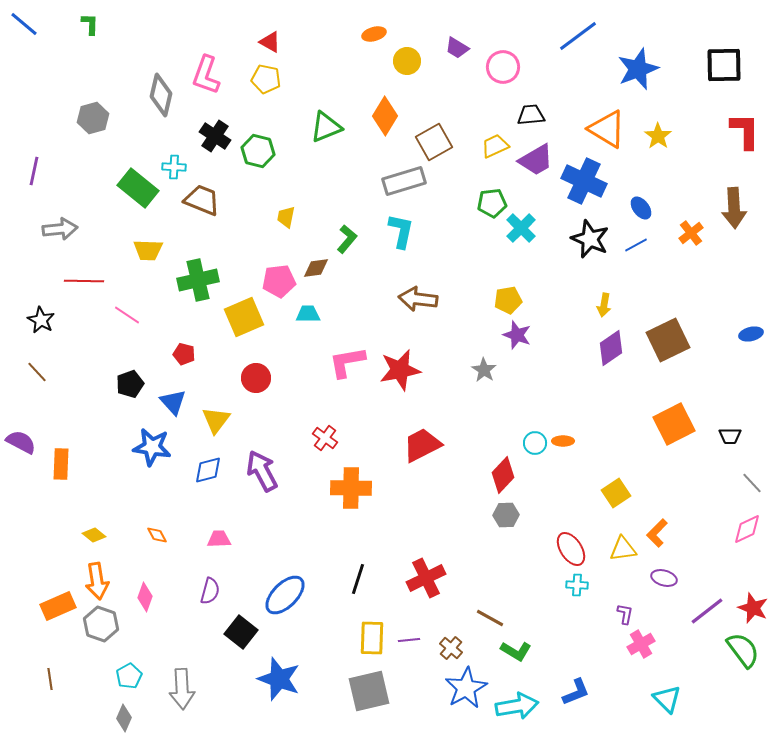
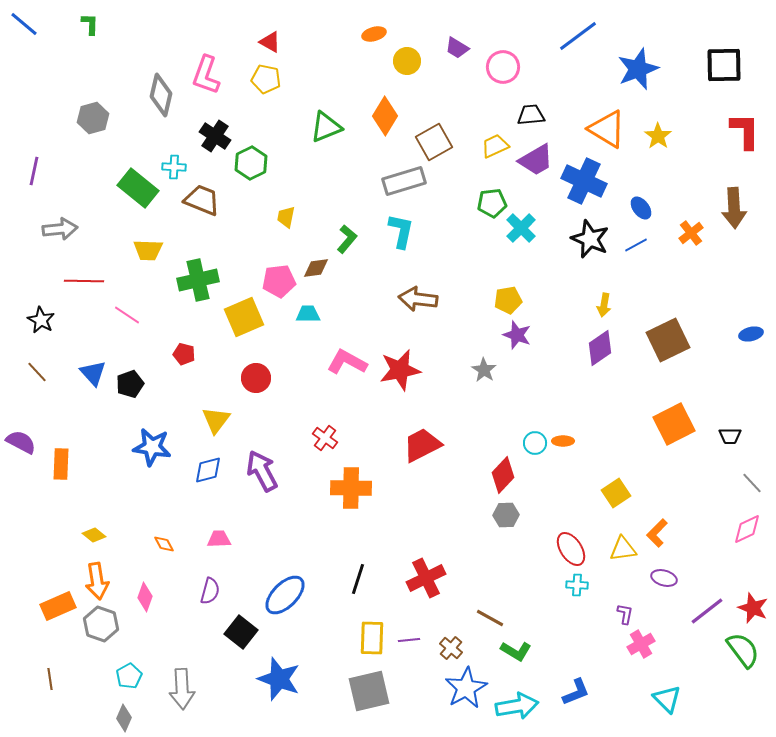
green hexagon at (258, 151): moved 7 px left, 12 px down; rotated 20 degrees clockwise
purple diamond at (611, 348): moved 11 px left
pink L-shape at (347, 362): rotated 39 degrees clockwise
blue triangle at (173, 402): moved 80 px left, 29 px up
orange diamond at (157, 535): moved 7 px right, 9 px down
